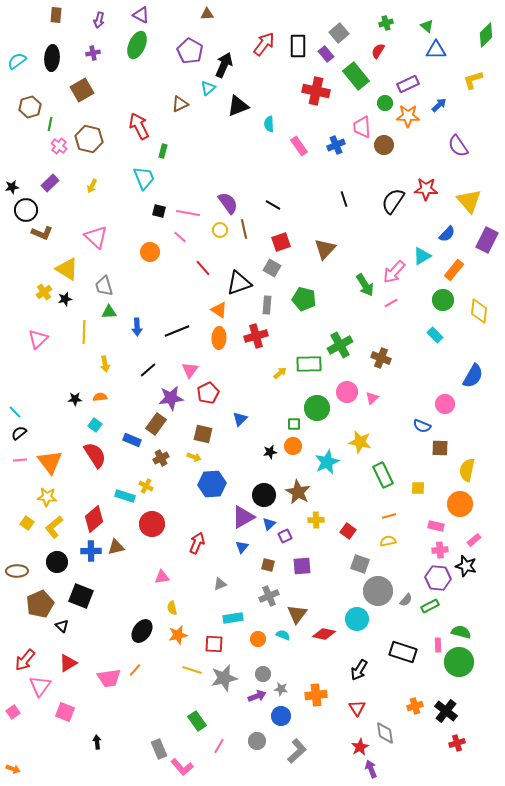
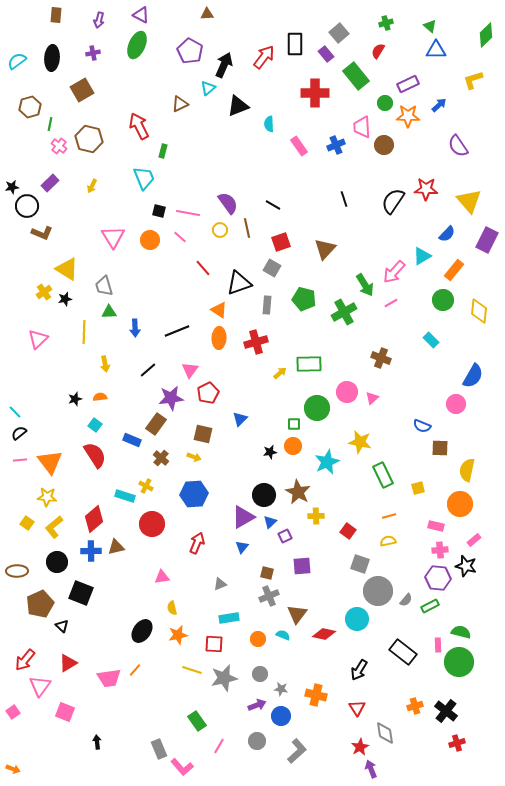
green triangle at (427, 26): moved 3 px right
red arrow at (264, 44): moved 13 px down
black rectangle at (298, 46): moved 3 px left, 2 px up
red cross at (316, 91): moved 1 px left, 2 px down; rotated 12 degrees counterclockwise
black circle at (26, 210): moved 1 px right, 4 px up
brown line at (244, 229): moved 3 px right, 1 px up
pink triangle at (96, 237): moved 17 px right; rotated 15 degrees clockwise
orange circle at (150, 252): moved 12 px up
blue arrow at (137, 327): moved 2 px left, 1 px down
cyan rectangle at (435, 335): moved 4 px left, 5 px down
red cross at (256, 336): moved 6 px down
green cross at (340, 345): moved 4 px right, 33 px up
black star at (75, 399): rotated 16 degrees counterclockwise
pink circle at (445, 404): moved 11 px right
brown cross at (161, 458): rotated 21 degrees counterclockwise
blue hexagon at (212, 484): moved 18 px left, 10 px down
yellow square at (418, 488): rotated 16 degrees counterclockwise
yellow cross at (316, 520): moved 4 px up
blue triangle at (269, 524): moved 1 px right, 2 px up
brown square at (268, 565): moved 1 px left, 8 px down
black square at (81, 596): moved 3 px up
cyan rectangle at (233, 618): moved 4 px left
black rectangle at (403, 652): rotated 20 degrees clockwise
gray circle at (263, 674): moved 3 px left
orange cross at (316, 695): rotated 20 degrees clockwise
purple arrow at (257, 696): moved 9 px down
